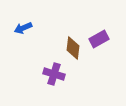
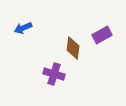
purple rectangle: moved 3 px right, 4 px up
